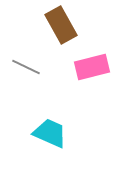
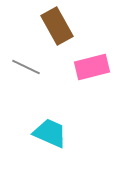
brown rectangle: moved 4 px left, 1 px down
